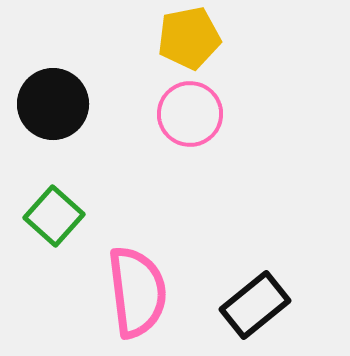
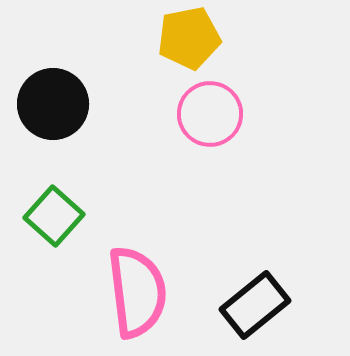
pink circle: moved 20 px right
